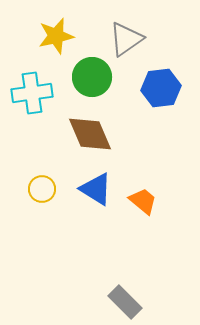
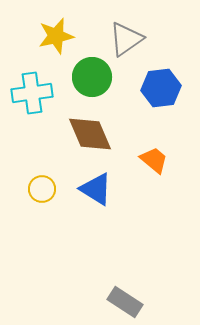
orange trapezoid: moved 11 px right, 41 px up
gray rectangle: rotated 12 degrees counterclockwise
